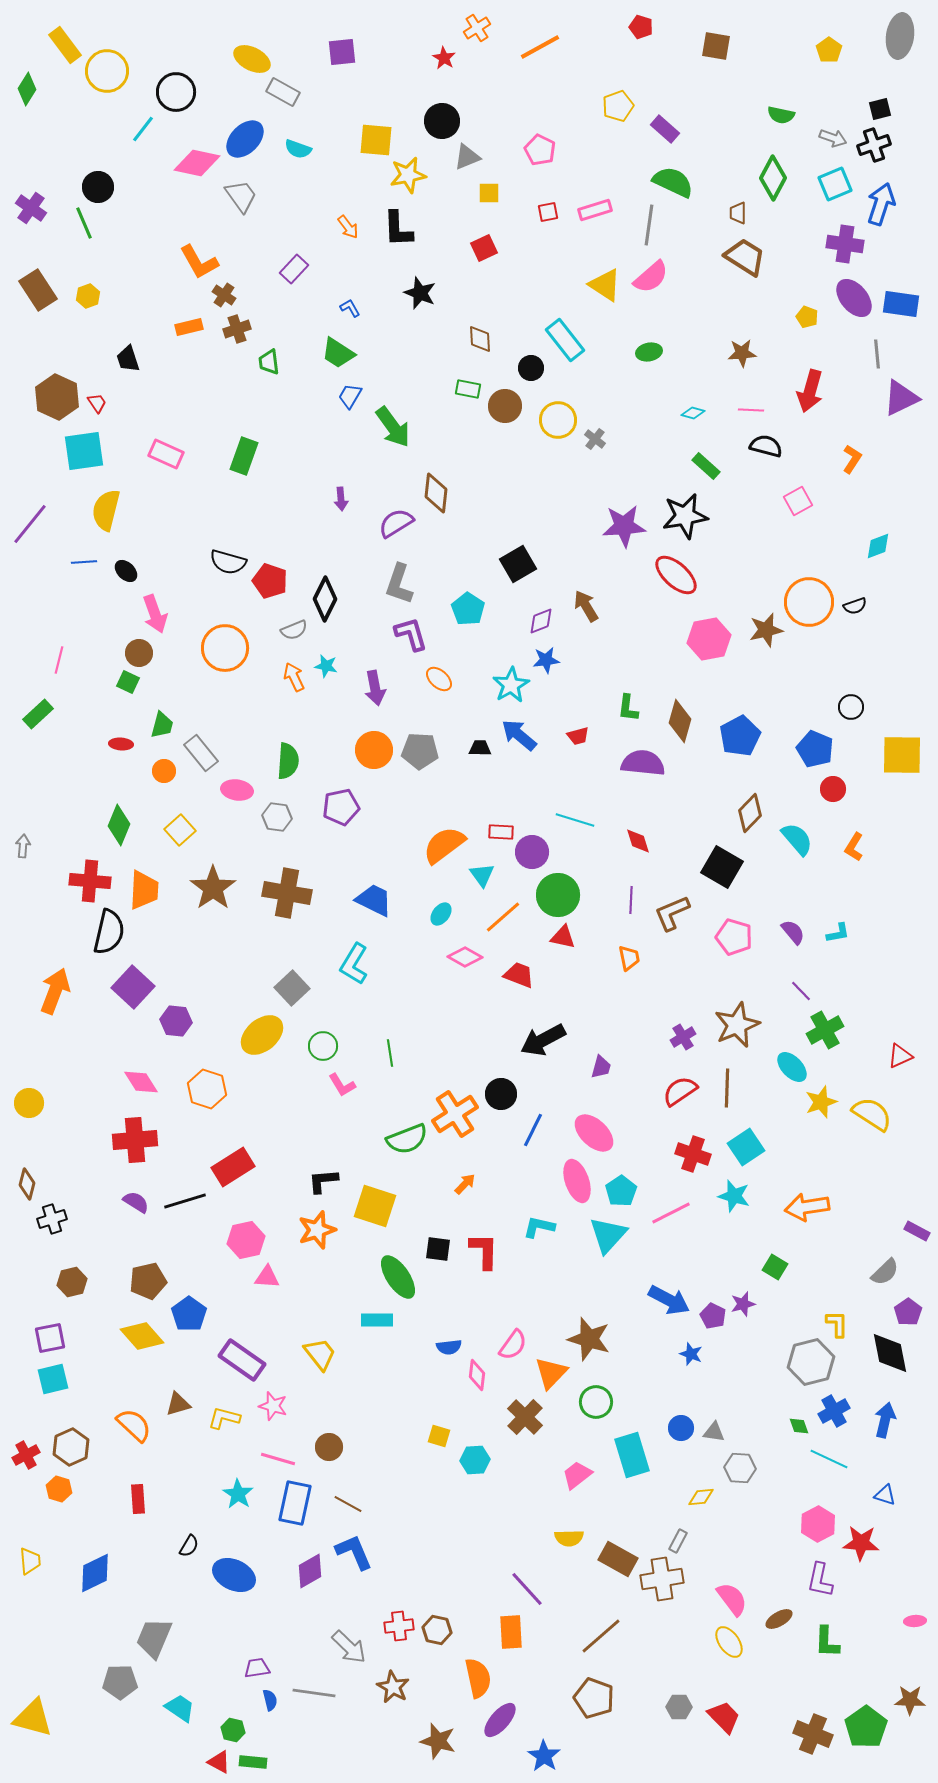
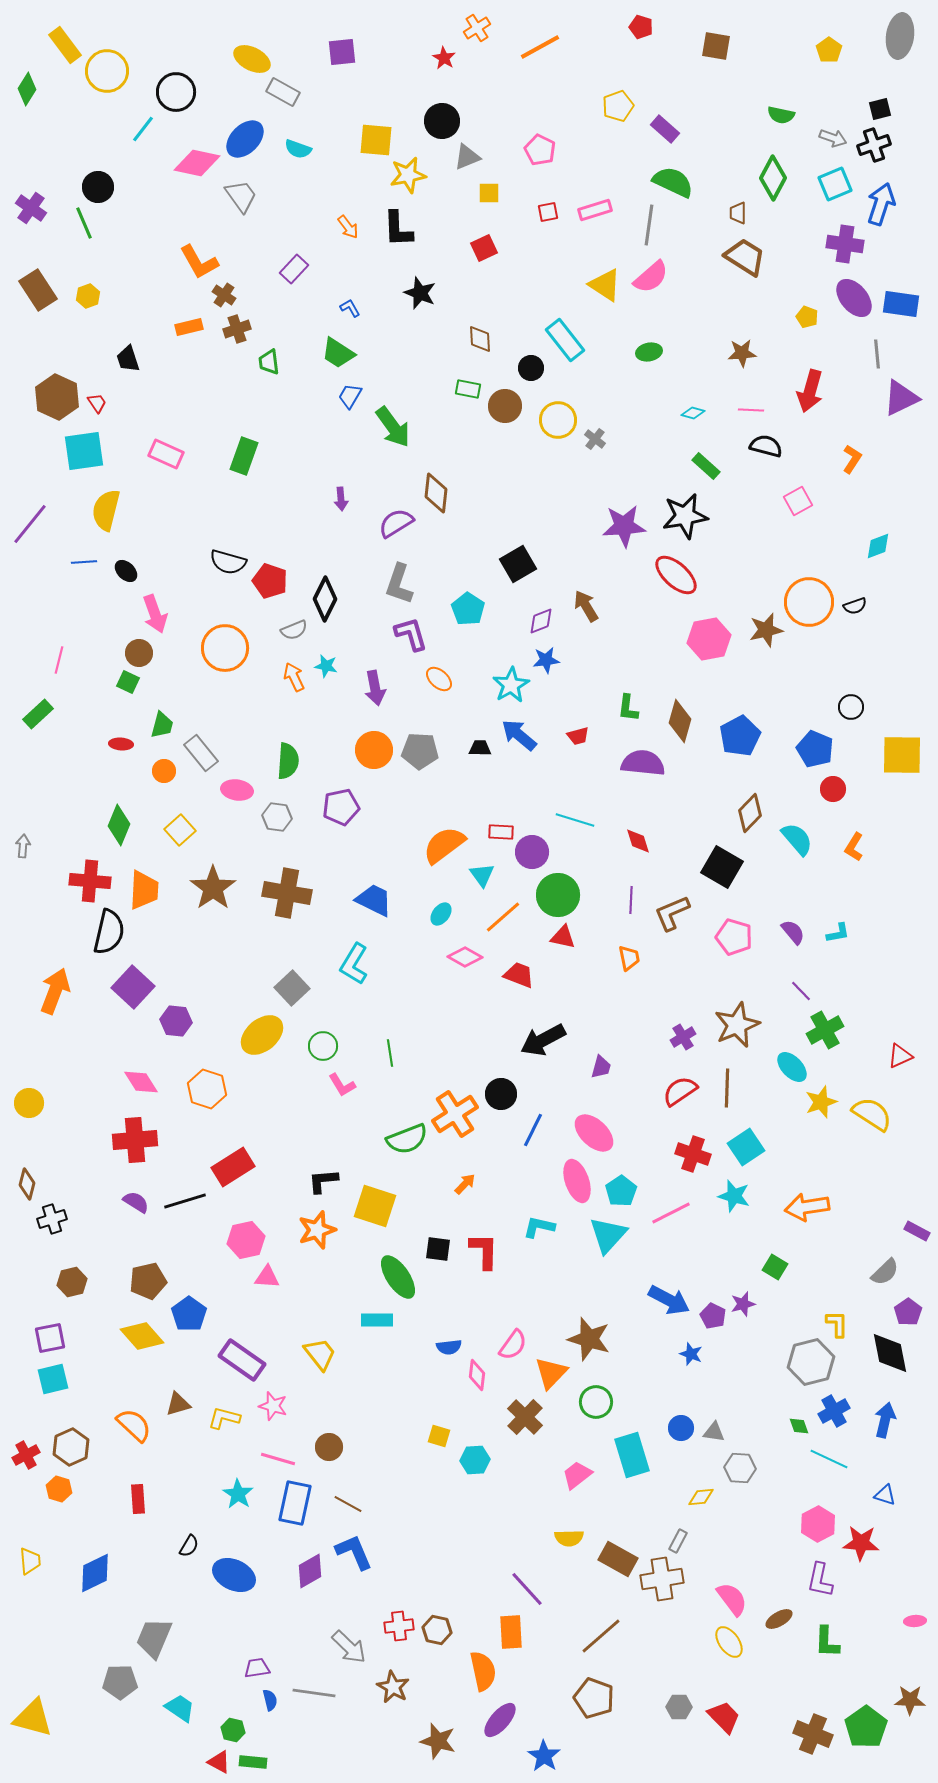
orange semicircle at (478, 1678): moved 5 px right, 7 px up
